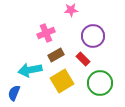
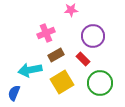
yellow square: moved 1 px down
